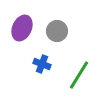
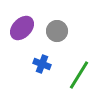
purple ellipse: rotated 20 degrees clockwise
